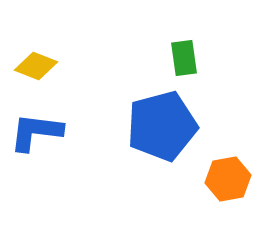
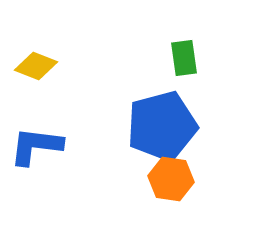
blue L-shape: moved 14 px down
orange hexagon: moved 57 px left; rotated 18 degrees clockwise
